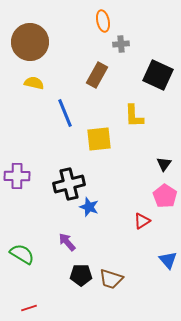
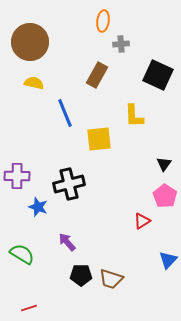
orange ellipse: rotated 20 degrees clockwise
blue star: moved 51 px left
blue triangle: rotated 24 degrees clockwise
